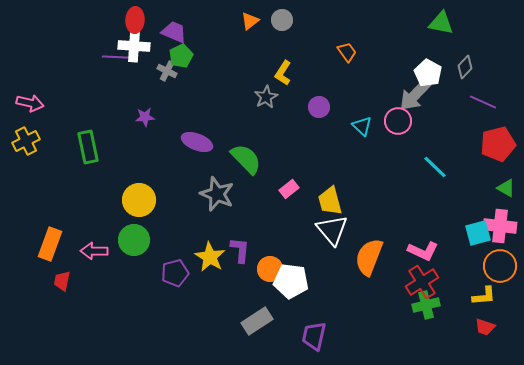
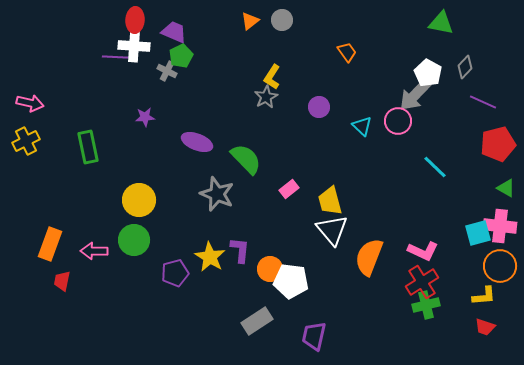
yellow L-shape at (283, 73): moved 11 px left, 4 px down
